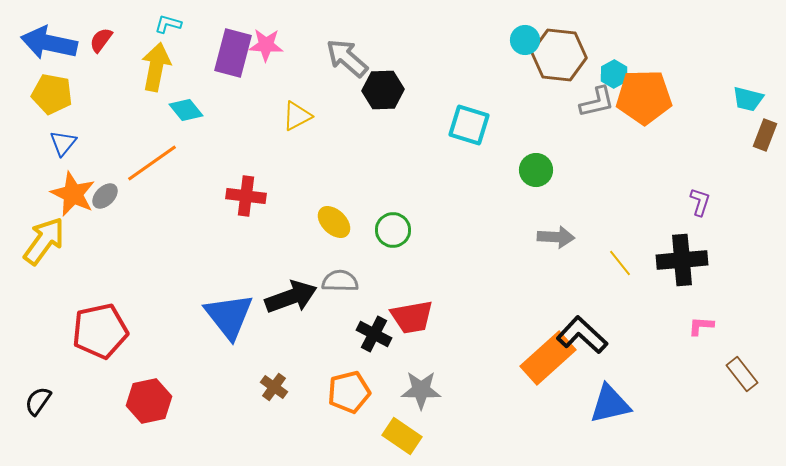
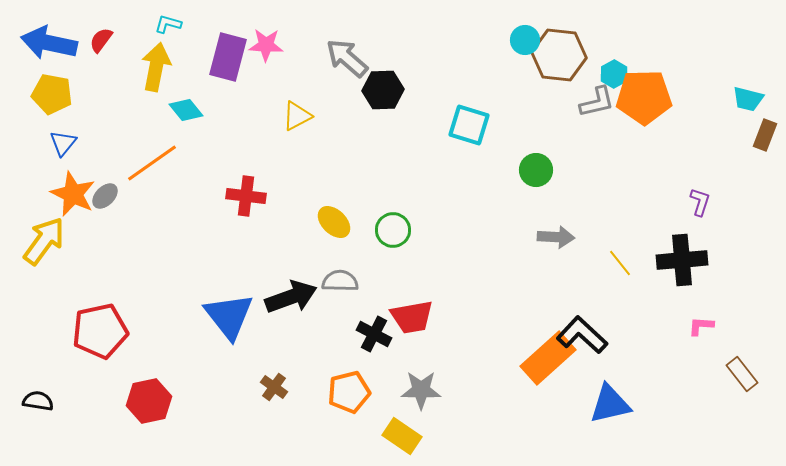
purple rectangle at (233, 53): moved 5 px left, 4 px down
black semicircle at (38, 401): rotated 64 degrees clockwise
